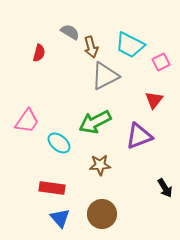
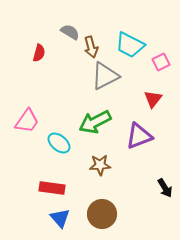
red triangle: moved 1 px left, 1 px up
